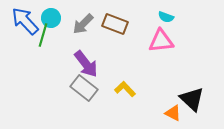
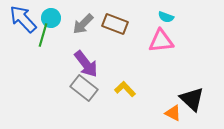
blue arrow: moved 2 px left, 2 px up
